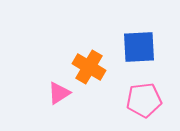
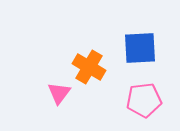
blue square: moved 1 px right, 1 px down
pink triangle: rotated 20 degrees counterclockwise
